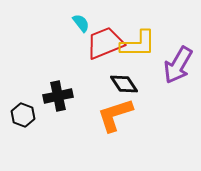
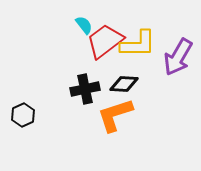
cyan semicircle: moved 3 px right, 2 px down
red trapezoid: moved 2 px up; rotated 15 degrees counterclockwise
purple arrow: moved 8 px up
black diamond: rotated 52 degrees counterclockwise
black cross: moved 27 px right, 7 px up
black hexagon: rotated 15 degrees clockwise
